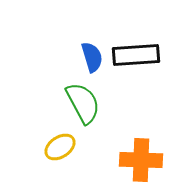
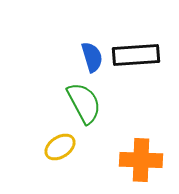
green semicircle: moved 1 px right
